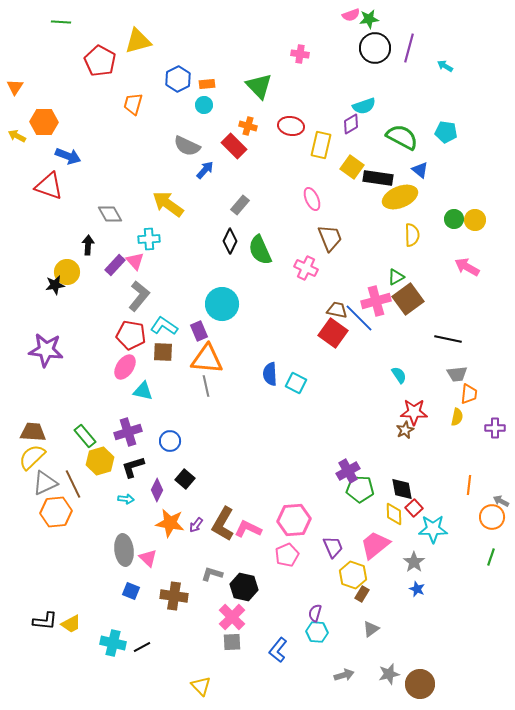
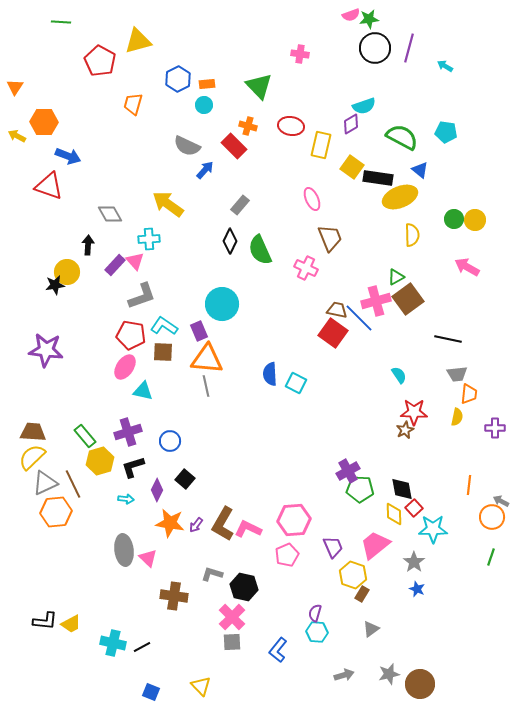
gray L-shape at (139, 296): moved 3 px right; rotated 32 degrees clockwise
blue square at (131, 591): moved 20 px right, 101 px down
